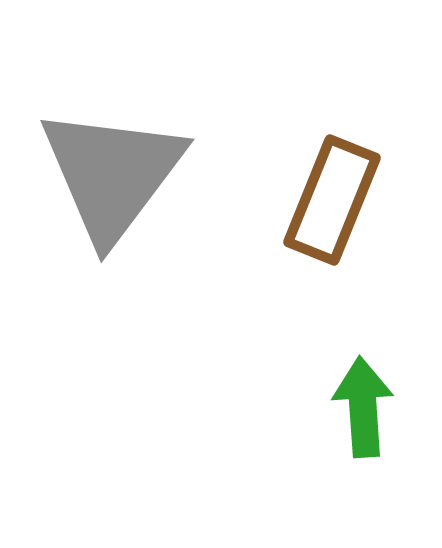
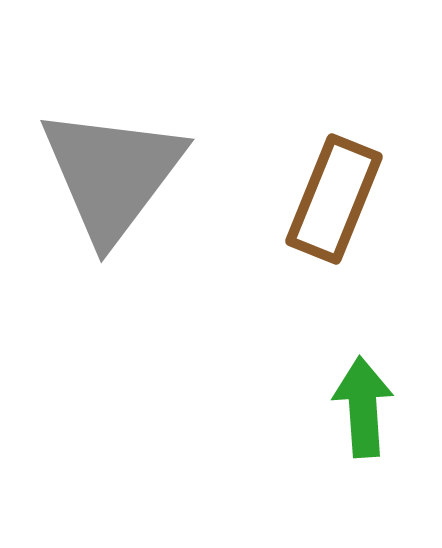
brown rectangle: moved 2 px right, 1 px up
